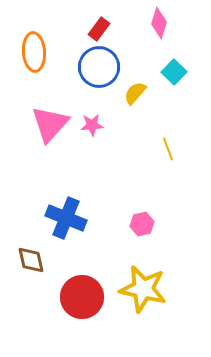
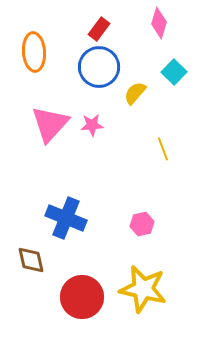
yellow line: moved 5 px left
